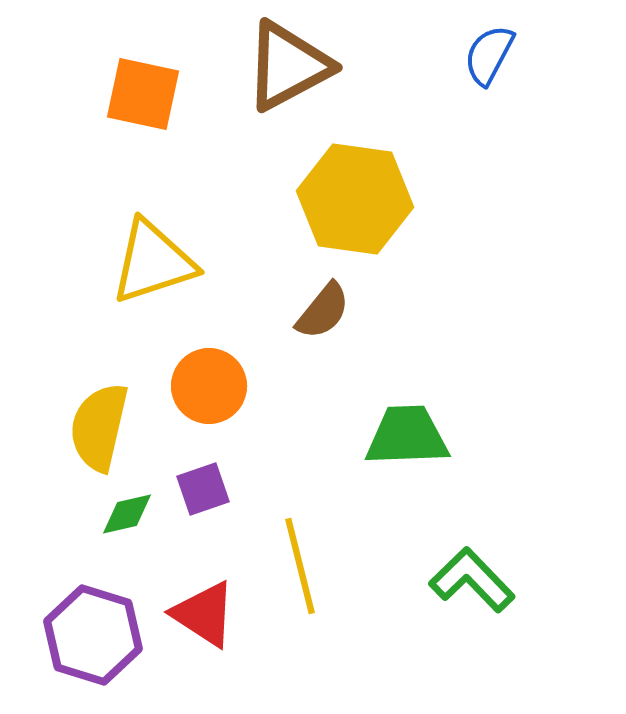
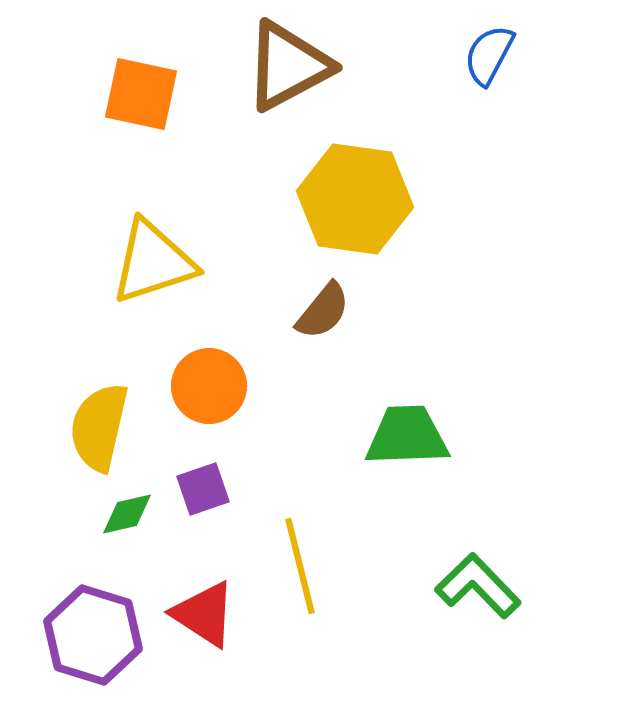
orange square: moved 2 px left
green L-shape: moved 6 px right, 6 px down
